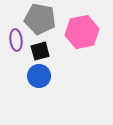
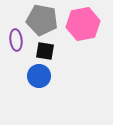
gray pentagon: moved 2 px right, 1 px down
pink hexagon: moved 1 px right, 8 px up
black square: moved 5 px right; rotated 24 degrees clockwise
